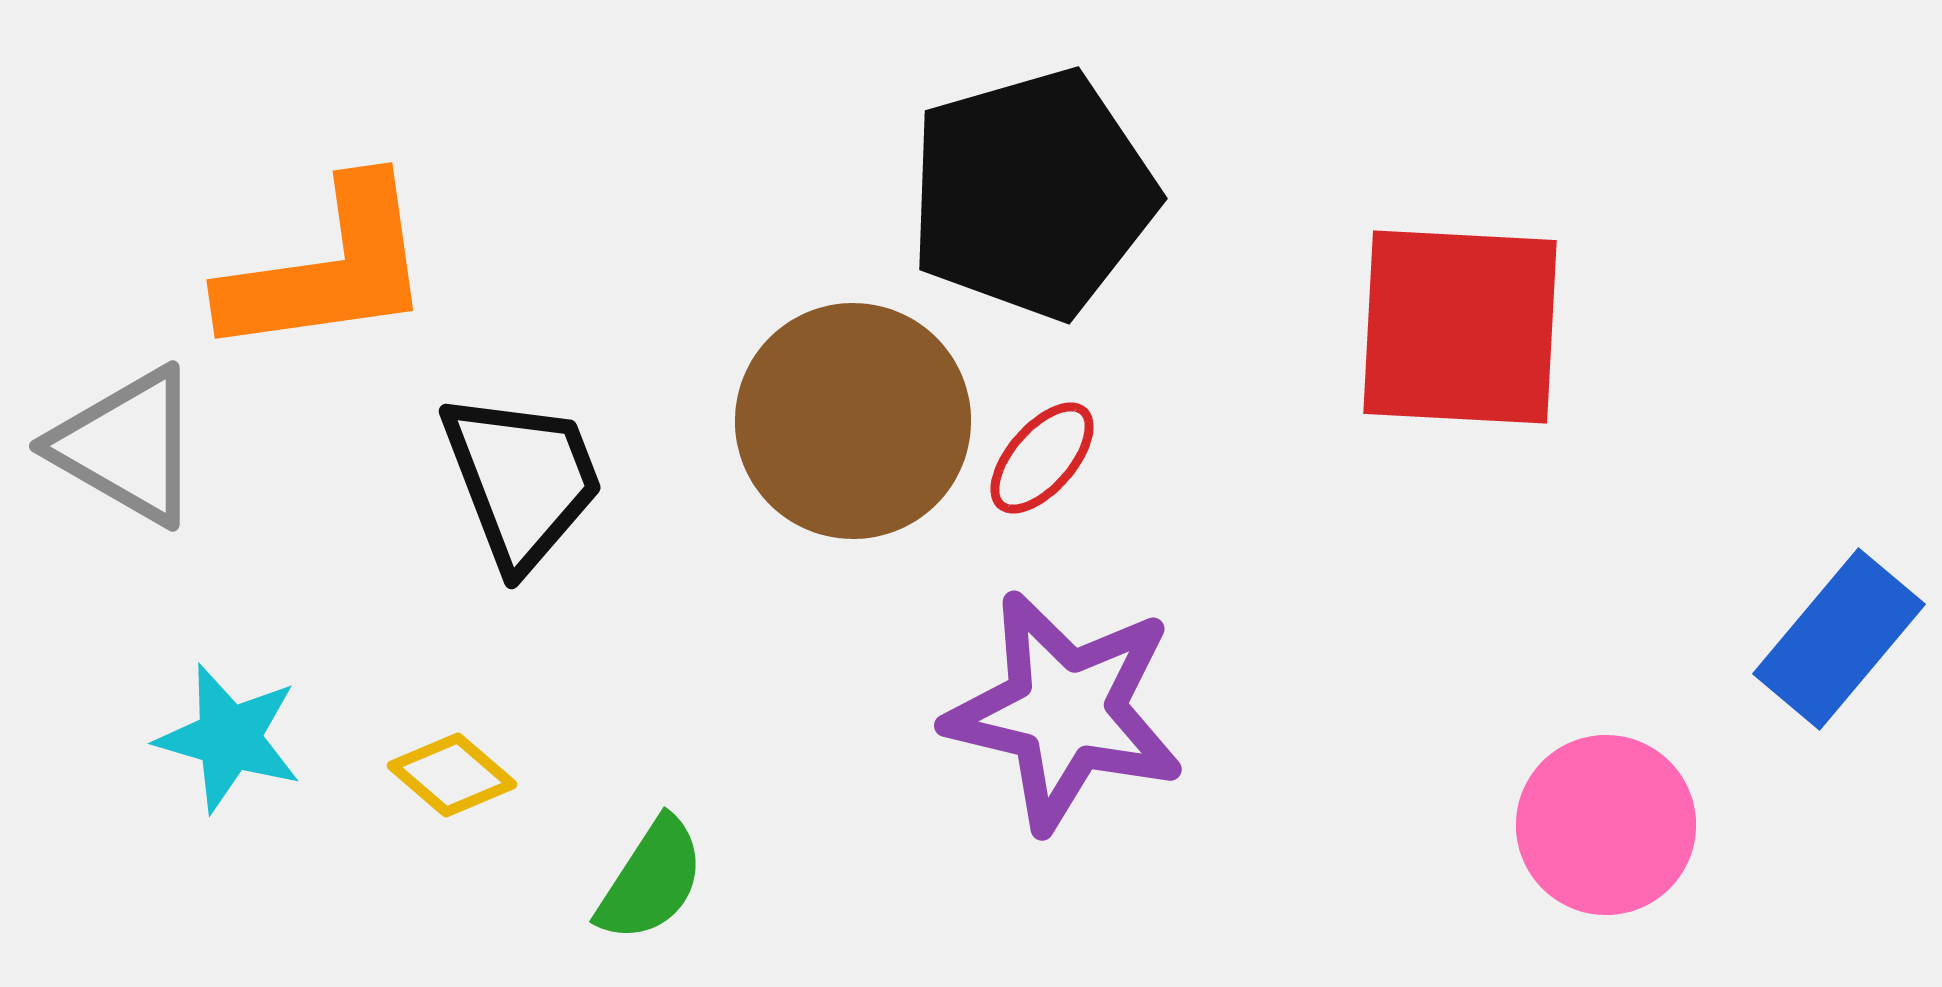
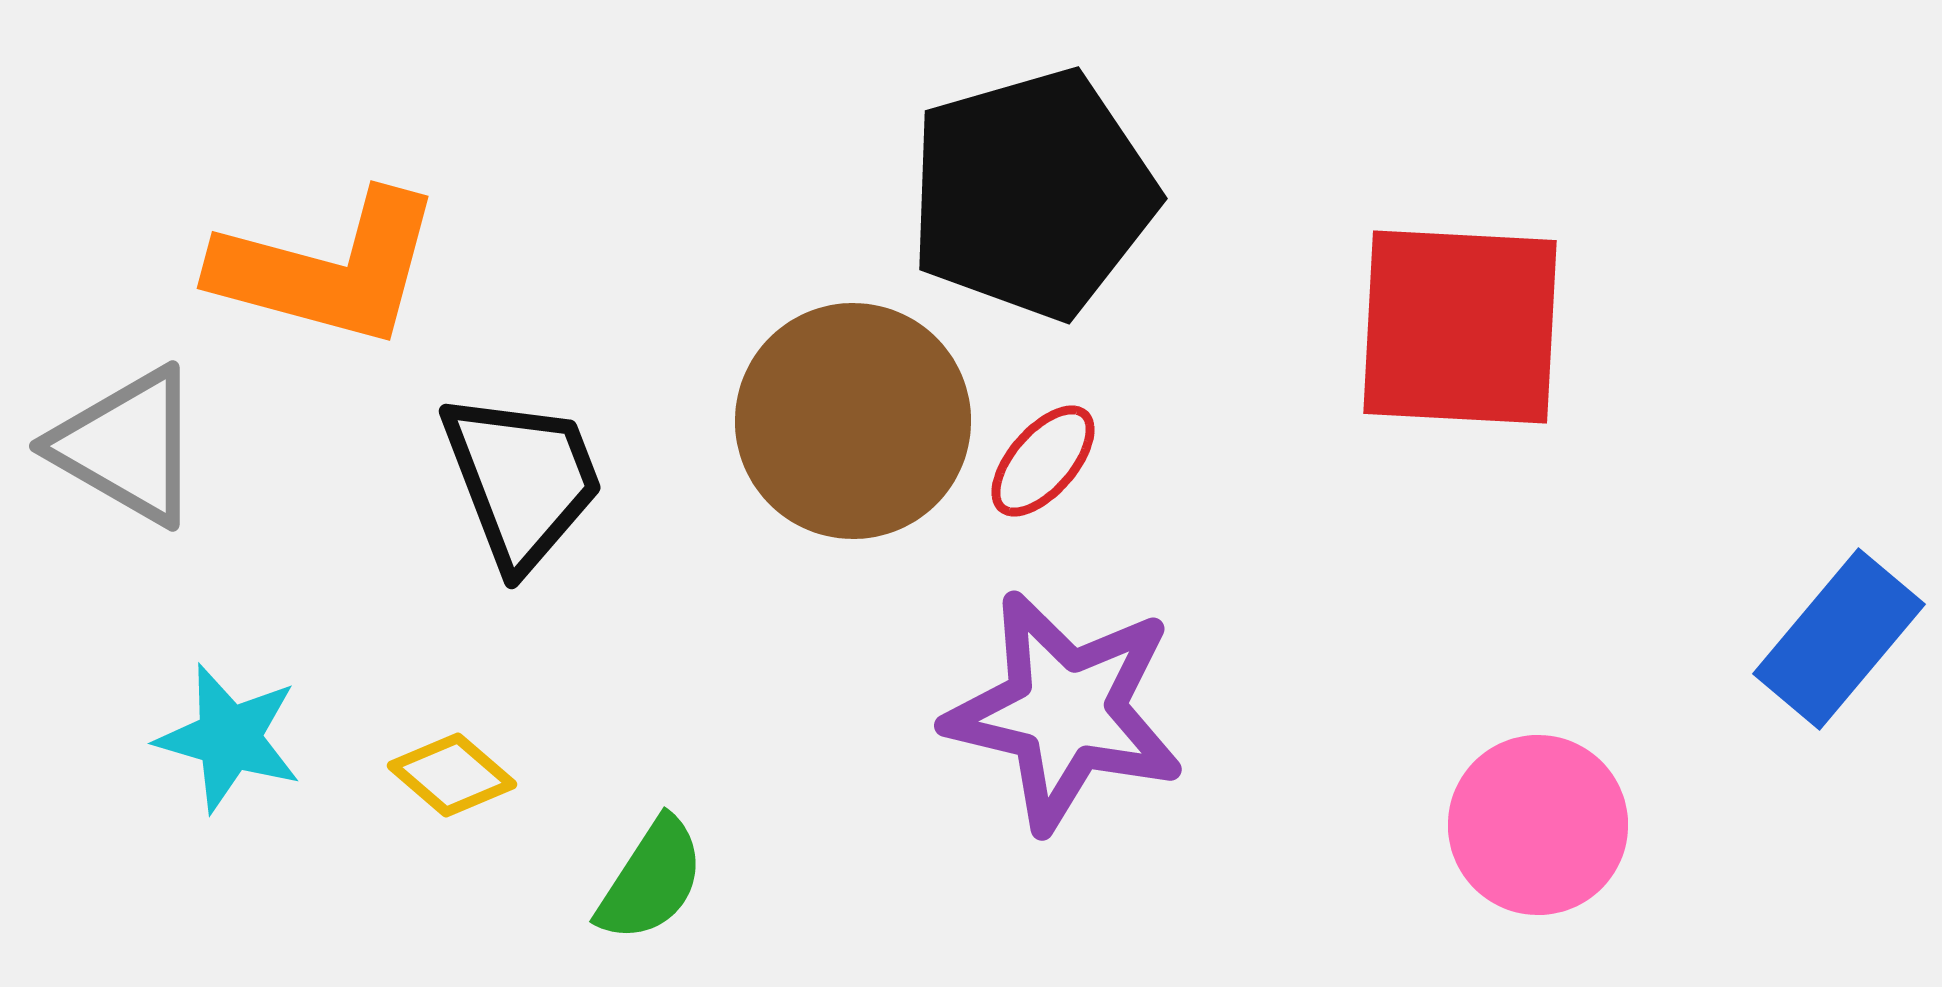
orange L-shape: rotated 23 degrees clockwise
red ellipse: moved 1 px right, 3 px down
pink circle: moved 68 px left
